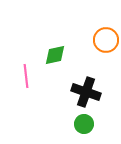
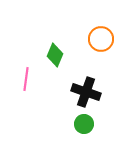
orange circle: moved 5 px left, 1 px up
green diamond: rotated 55 degrees counterclockwise
pink line: moved 3 px down; rotated 15 degrees clockwise
